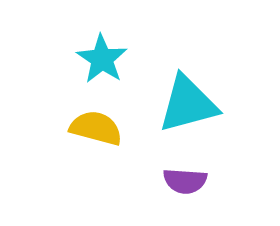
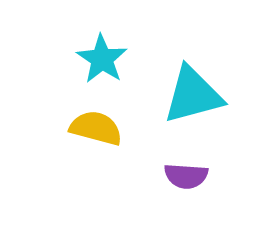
cyan triangle: moved 5 px right, 9 px up
purple semicircle: moved 1 px right, 5 px up
